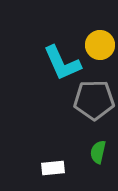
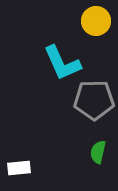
yellow circle: moved 4 px left, 24 px up
white rectangle: moved 34 px left
